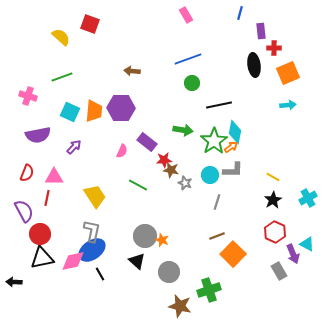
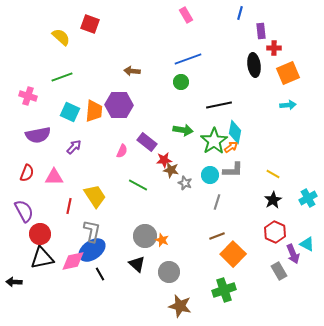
green circle at (192, 83): moved 11 px left, 1 px up
purple hexagon at (121, 108): moved 2 px left, 3 px up
yellow line at (273, 177): moved 3 px up
red line at (47, 198): moved 22 px right, 8 px down
black triangle at (137, 261): moved 3 px down
green cross at (209, 290): moved 15 px right
